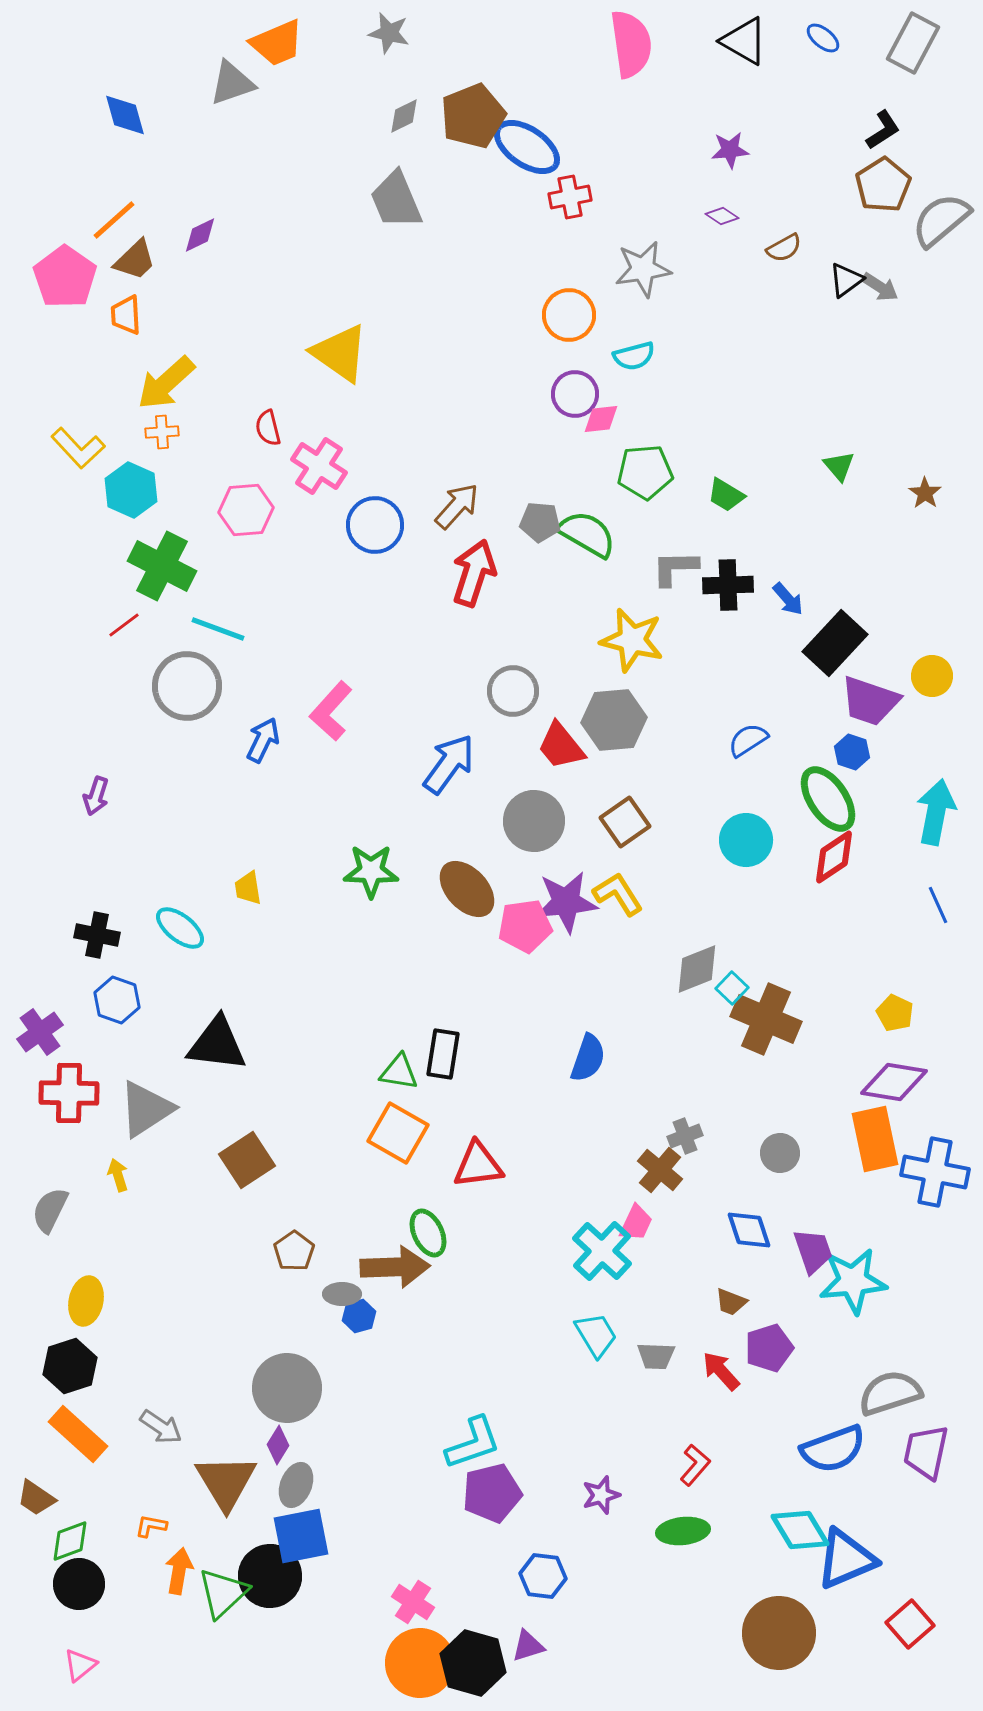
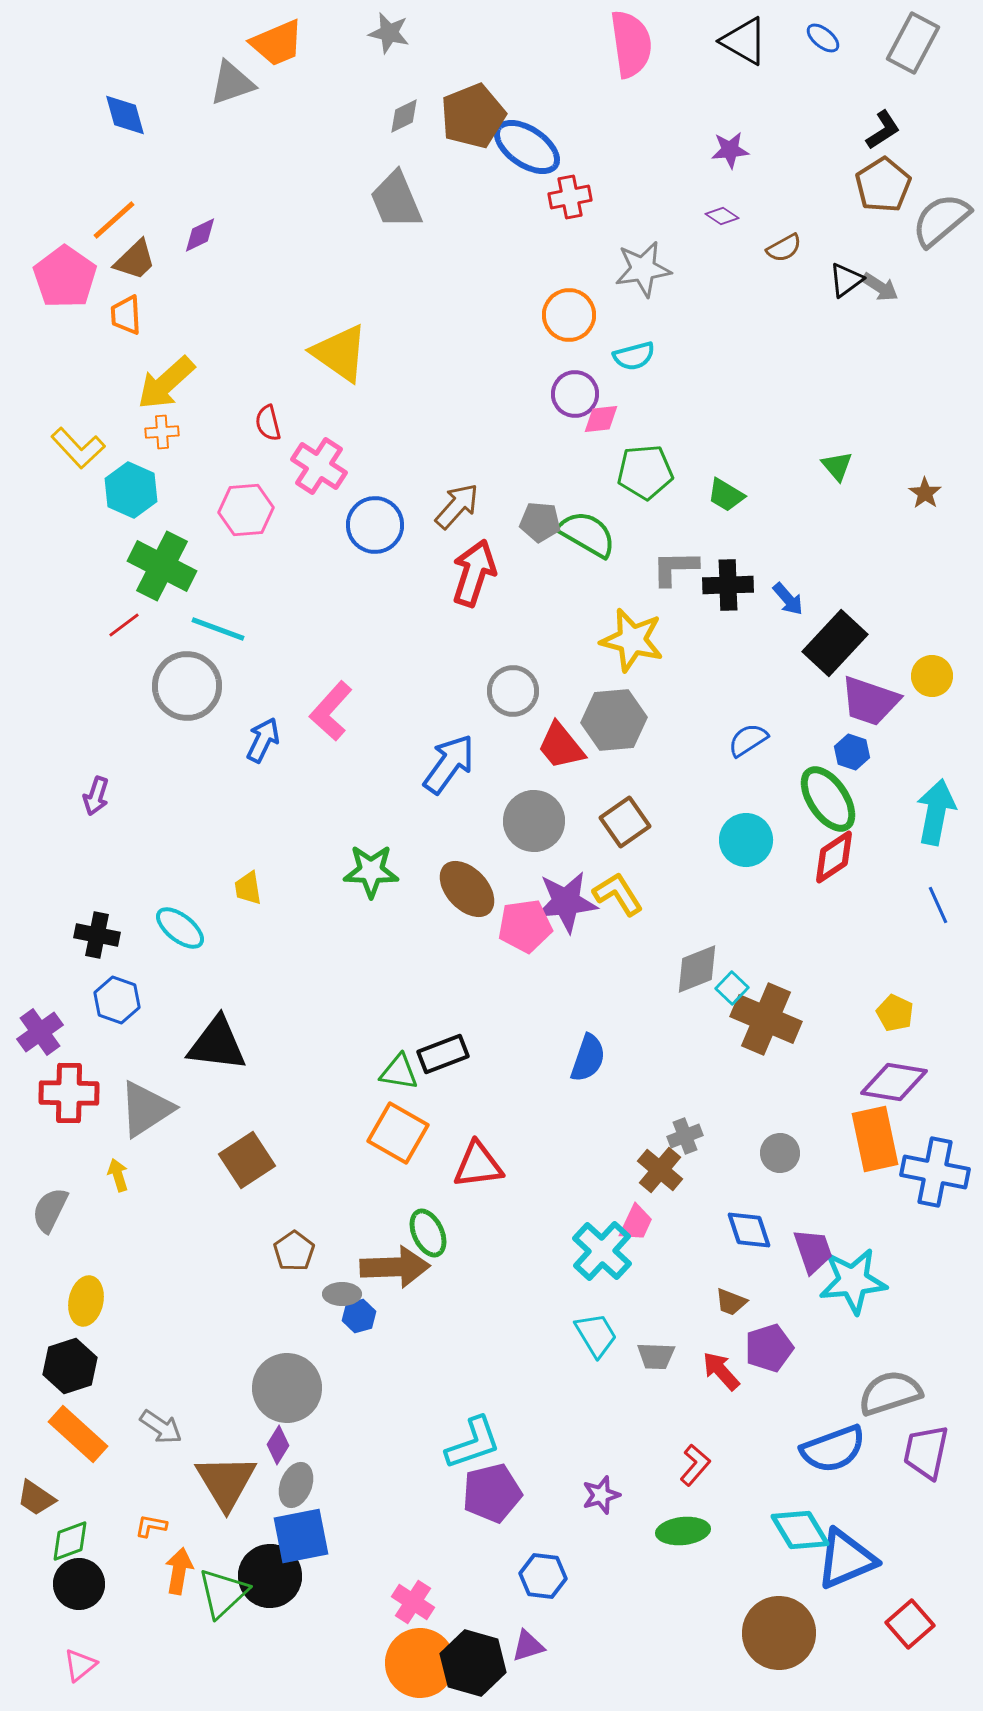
red semicircle at (268, 428): moved 5 px up
green triangle at (839, 466): moved 2 px left
black rectangle at (443, 1054): rotated 60 degrees clockwise
